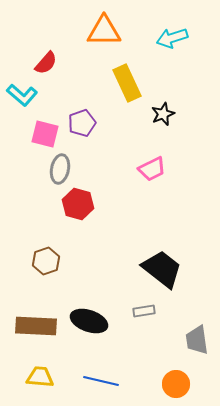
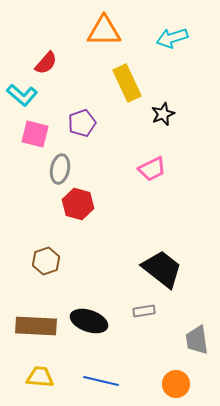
pink square: moved 10 px left
